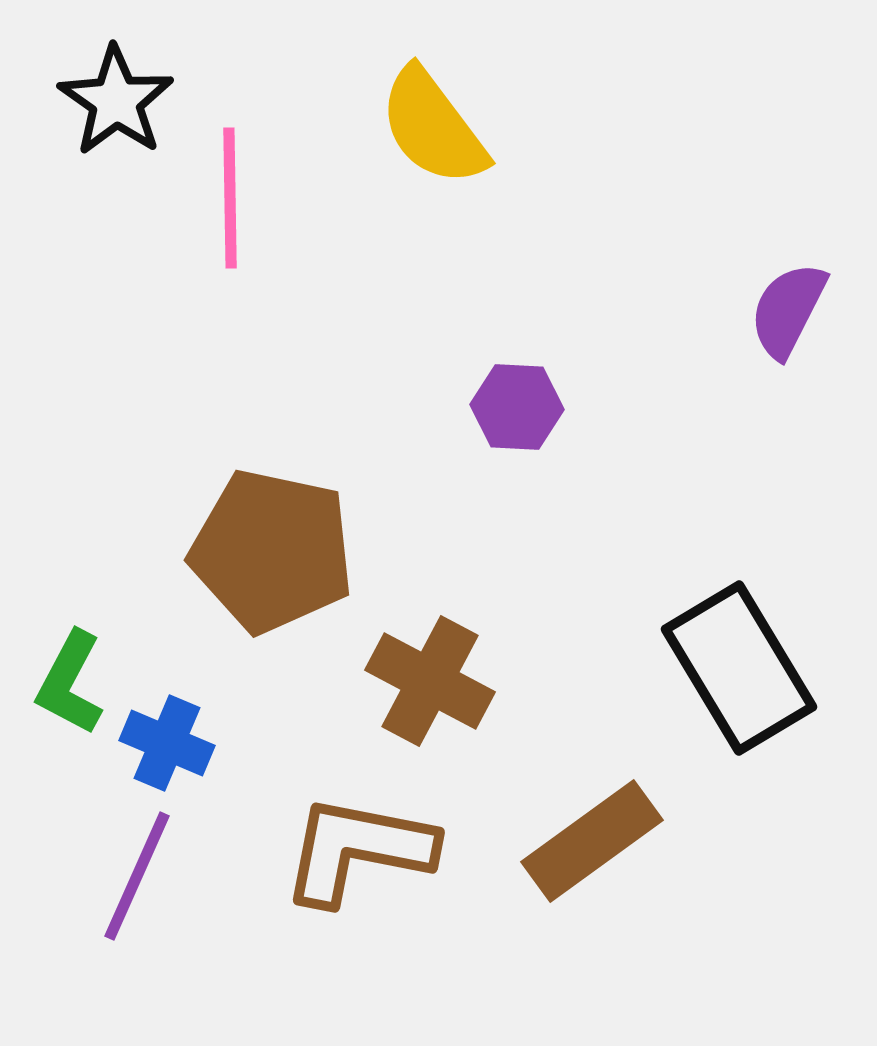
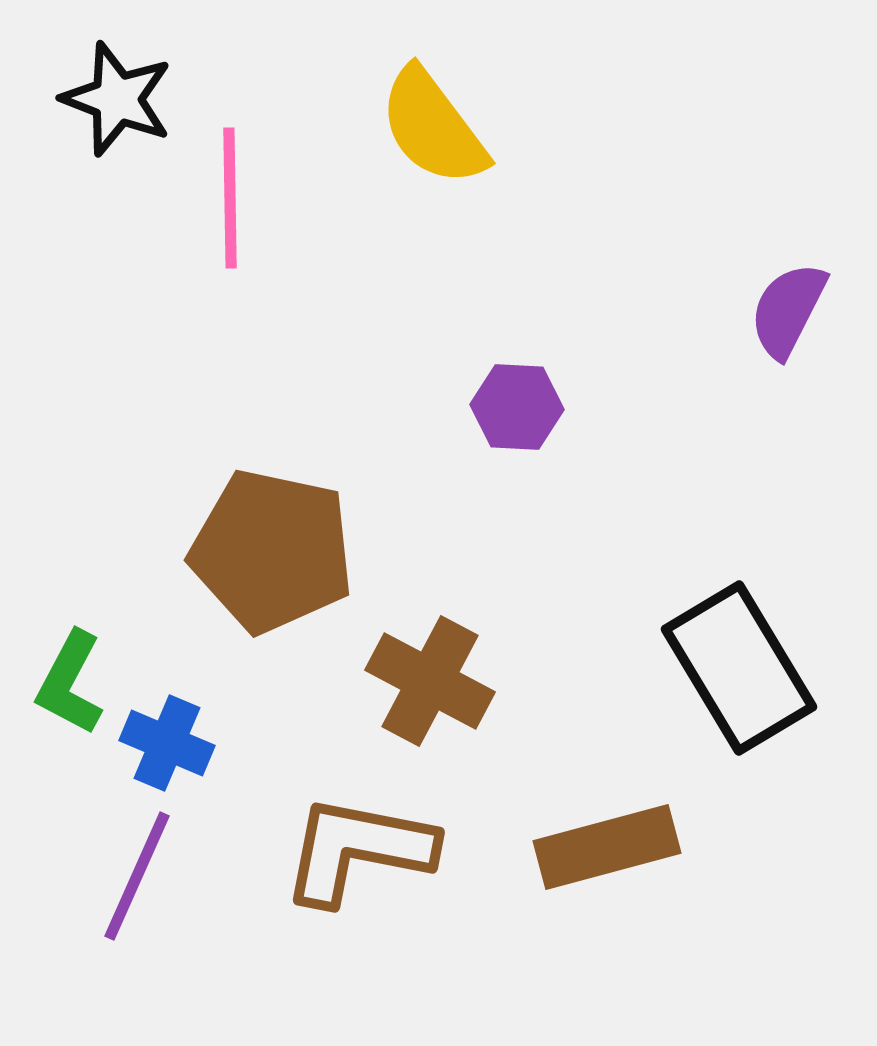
black star: moved 1 px right, 2 px up; rotated 14 degrees counterclockwise
brown rectangle: moved 15 px right, 6 px down; rotated 21 degrees clockwise
